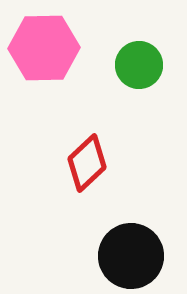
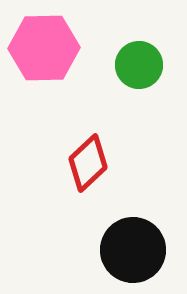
red diamond: moved 1 px right
black circle: moved 2 px right, 6 px up
